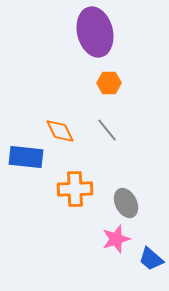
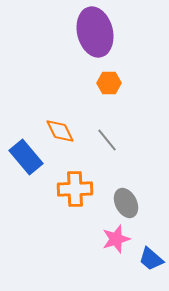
gray line: moved 10 px down
blue rectangle: rotated 44 degrees clockwise
